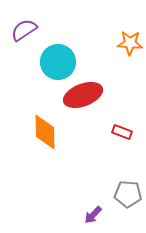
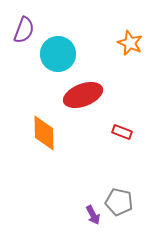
purple semicircle: rotated 144 degrees clockwise
orange star: rotated 20 degrees clockwise
cyan circle: moved 8 px up
orange diamond: moved 1 px left, 1 px down
gray pentagon: moved 9 px left, 8 px down; rotated 8 degrees clockwise
purple arrow: rotated 72 degrees counterclockwise
